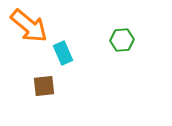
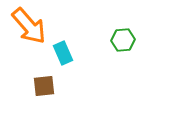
orange arrow: rotated 9 degrees clockwise
green hexagon: moved 1 px right
